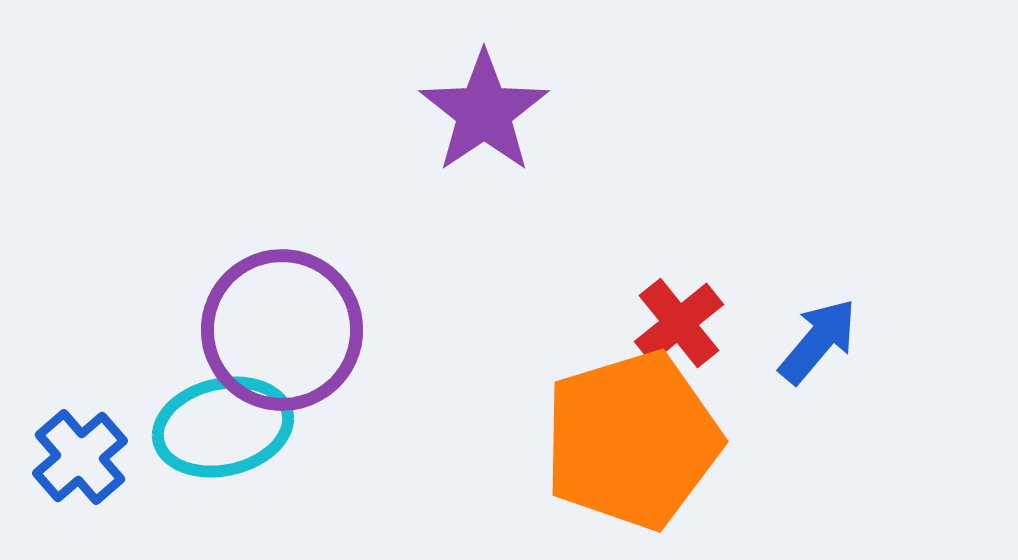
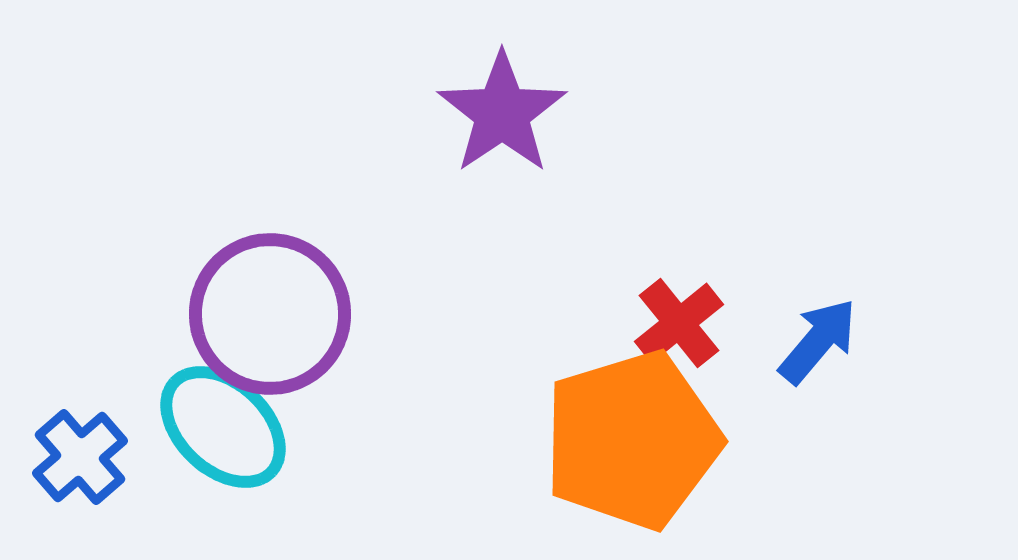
purple star: moved 18 px right, 1 px down
purple circle: moved 12 px left, 16 px up
cyan ellipse: rotated 56 degrees clockwise
